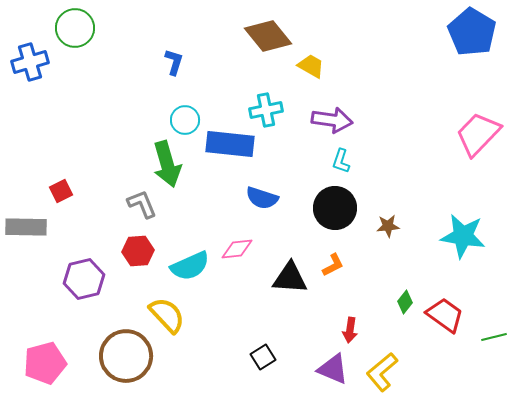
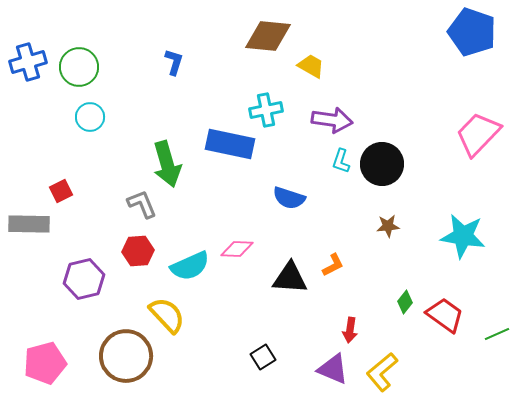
green circle: moved 4 px right, 39 px down
blue pentagon: rotated 12 degrees counterclockwise
brown diamond: rotated 45 degrees counterclockwise
blue cross: moved 2 px left
cyan circle: moved 95 px left, 3 px up
blue rectangle: rotated 6 degrees clockwise
blue semicircle: moved 27 px right
black circle: moved 47 px right, 44 px up
gray rectangle: moved 3 px right, 3 px up
pink diamond: rotated 8 degrees clockwise
green line: moved 3 px right, 3 px up; rotated 10 degrees counterclockwise
